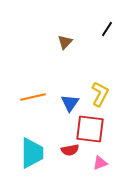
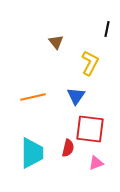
black line: rotated 21 degrees counterclockwise
brown triangle: moved 9 px left; rotated 21 degrees counterclockwise
yellow L-shape: moved 10 px left, 31 px up
blue triangle: moved 6 px right, 7 px up
red semicircle: moved 2 px left, 2 px up; rotated 66 degrees counterclockwise
pink triangle: moved 4 px left
